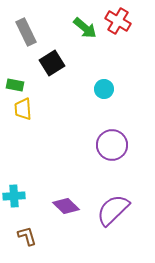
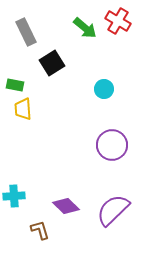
brown L-shape: moved 13 px right, 6 px up
